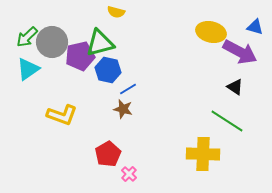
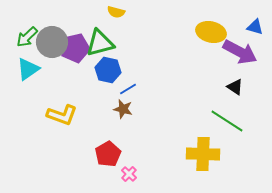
purple pentagon: moved 5 px left, 8 px up
